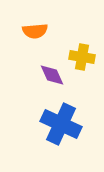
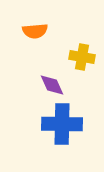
purple diamond: moved 10 px down
blue cross: moved 1 px right; rotated 24 degrees counterclockwise
